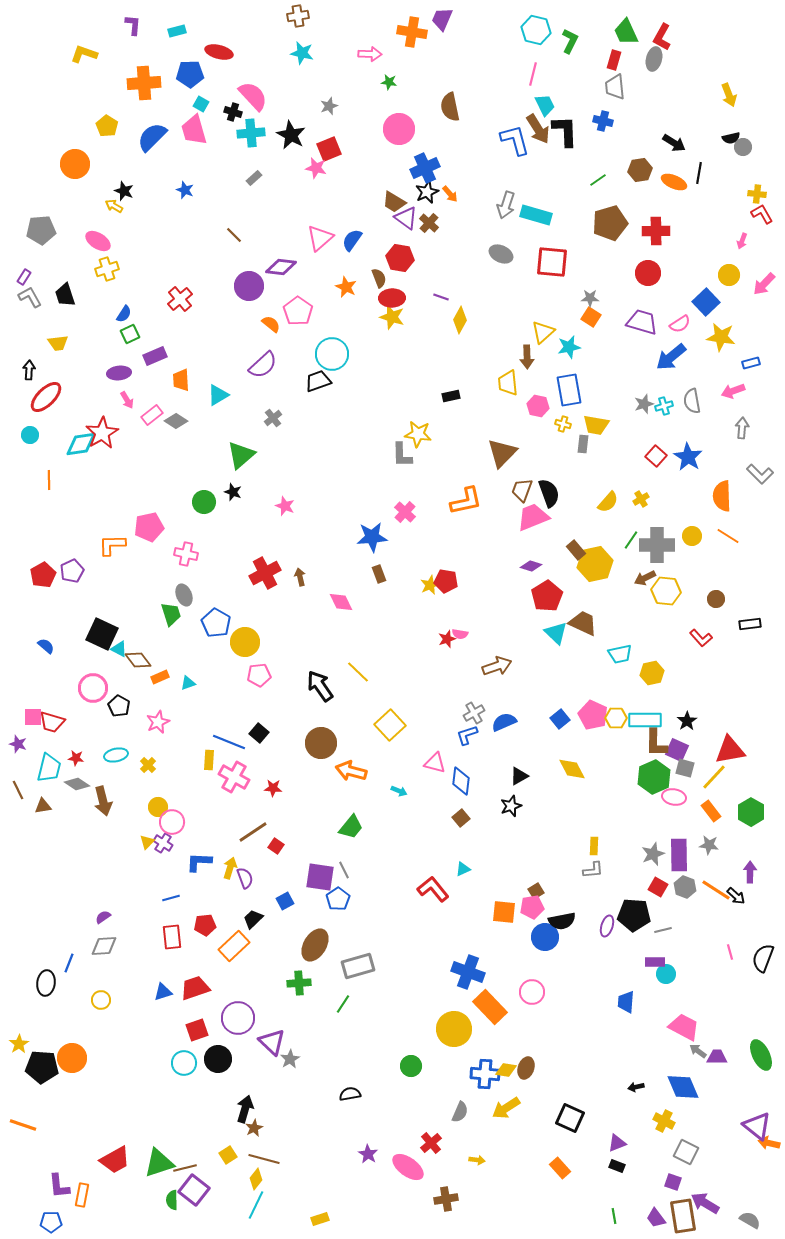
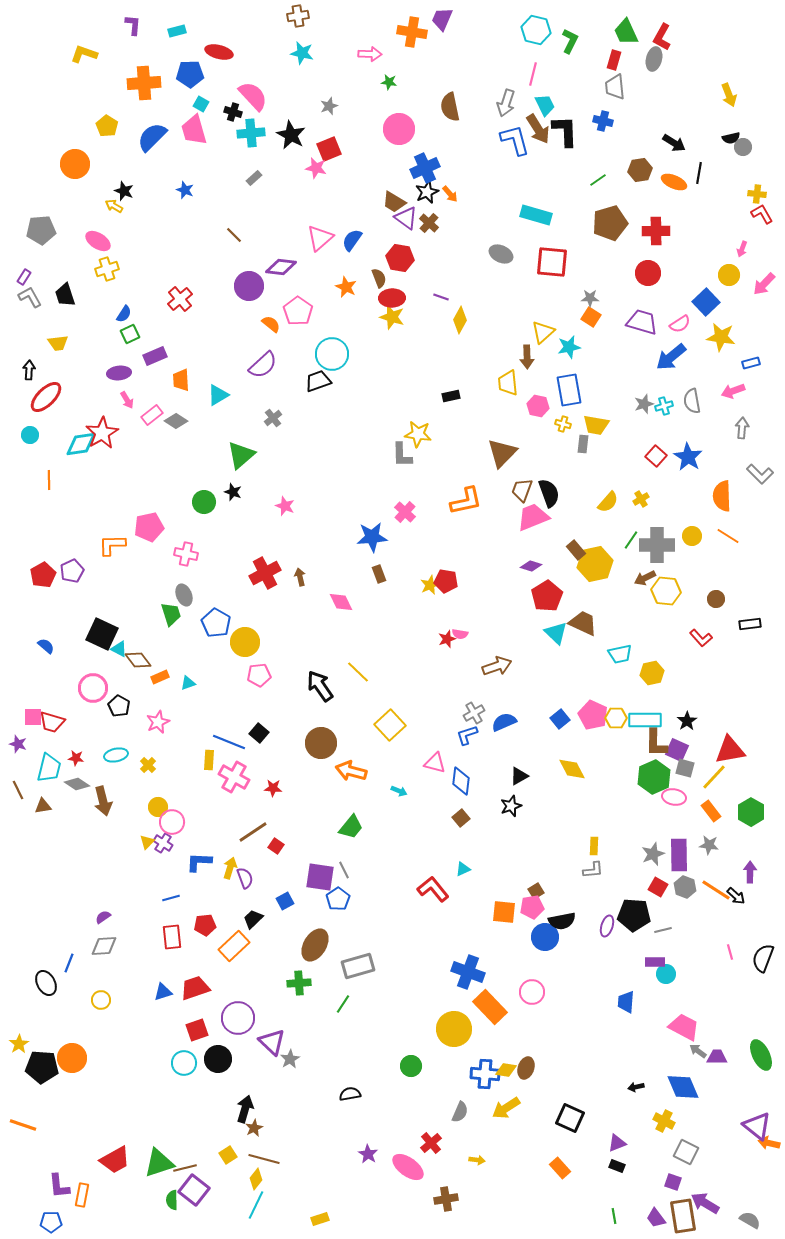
gray arrow at (506, 205): moved 102 px up
pink arrow at (742, 241): moved 8 px down
black ellipse at (46, 983): rotated 35 degrees counterclockwise
